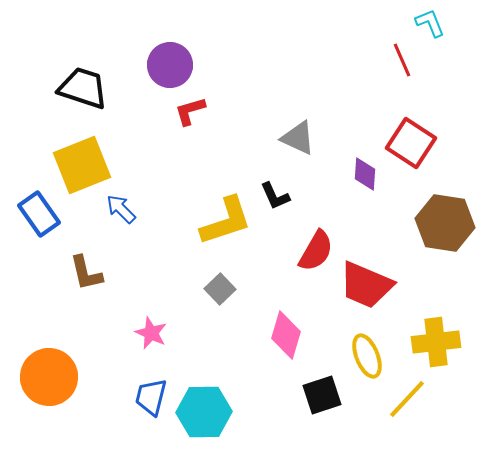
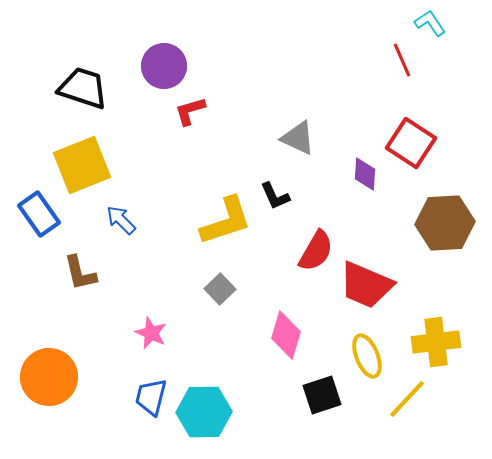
cyan L-shape: rotated 12 degrees counterclockwise
purple circle: moved 6 px left, 1 px down
blue arrow: moved 11 px down
brown hexagon: rotated 12 degrees counterclockwise
brown L-shape: moved 6 px left
